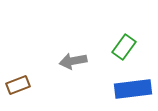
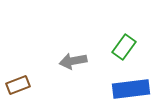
blue rectangle: moved 2 px left
